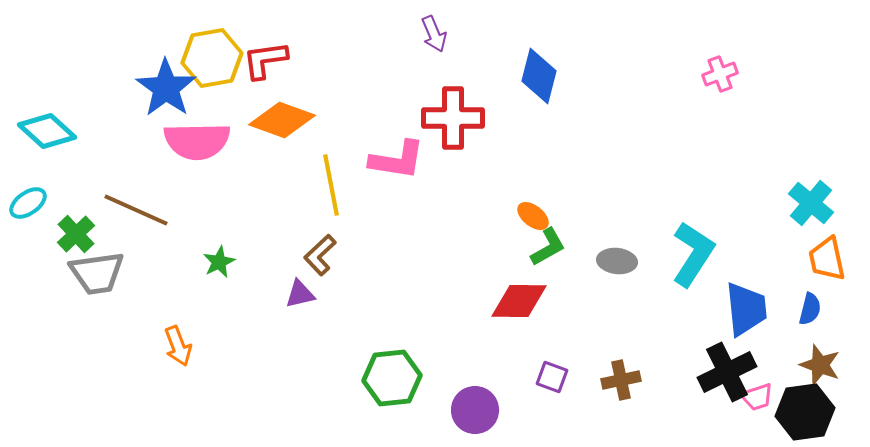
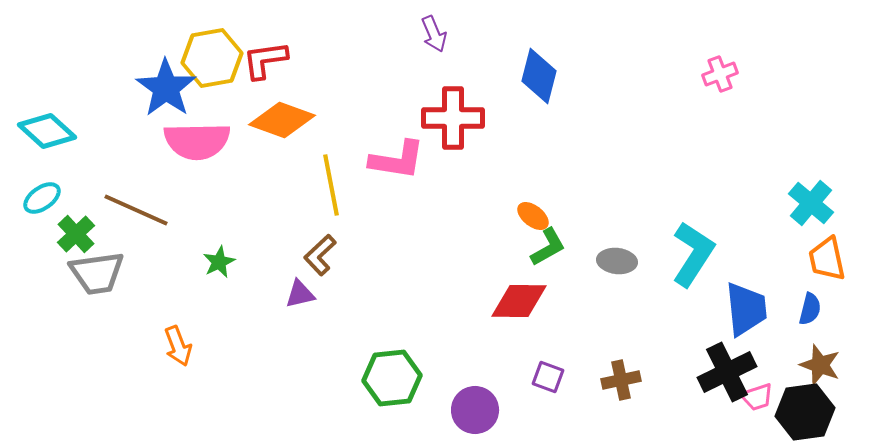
cyan ellipse: moved 14 px right, 5 px up
purple square: moved 4 px left
